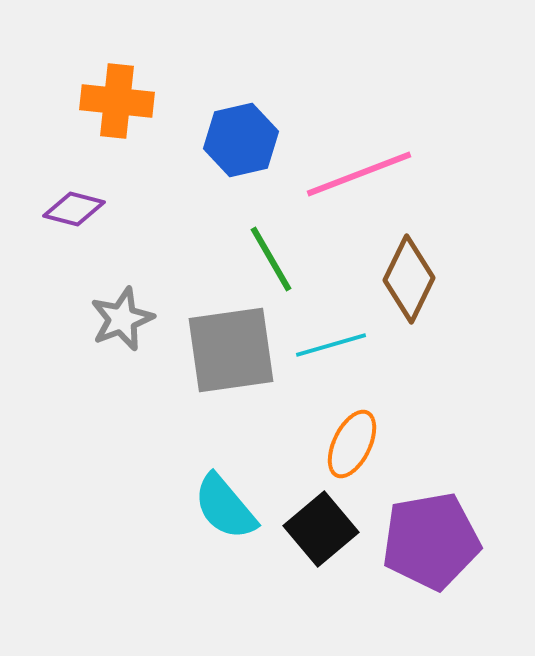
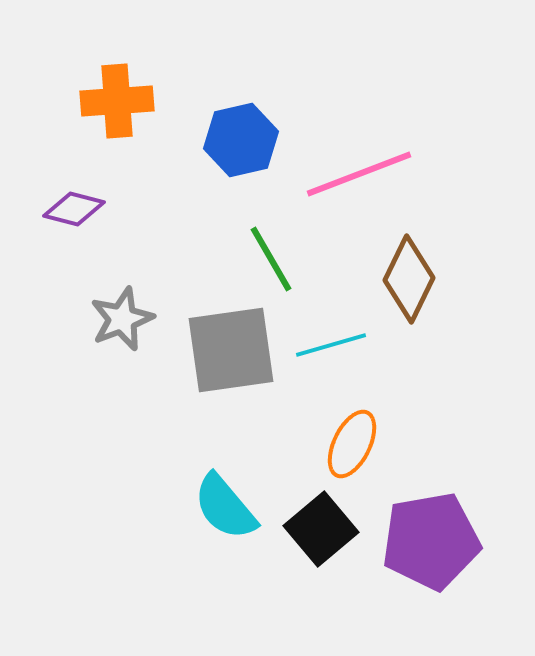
orange cross: rotated 10 degrees counterclockwise
